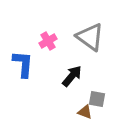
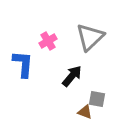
gray triangle: rotated 40 degrees clockwise
